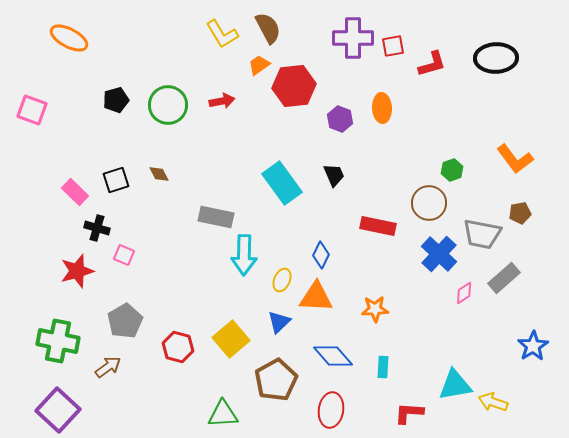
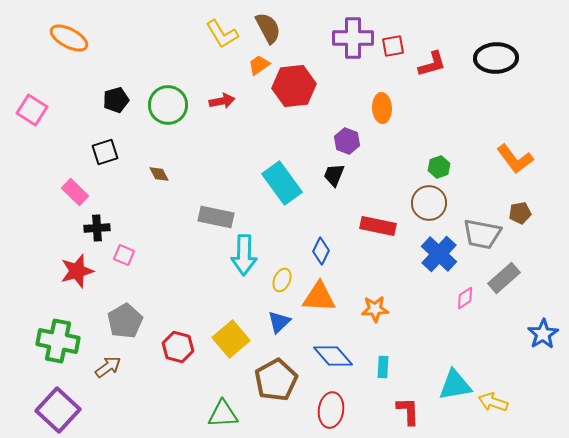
pink square at (32, 110): rotated 12 degrees clockwise
purple hexagon at (340, 119): moved 7 px right, 22 px down
green hexagon at (452, 170): moved 13 px left, 3 px up
black trapezoid at (334, 175): rotated 135 degrees counterclockwise
black square at (116, 180): moved 11 px left, 28 px up
black cross at (97, 228): rotated 20 degrees counterclockwise
blue diamond at (321, 255): moved 4 px up
pink diamond at (464, 293): moved 1 px right, 5 px down
orange triangle at (316, 297): moved 3 px right
blue star at (533, 346): moved 10 px right, 12 px up
red L-shape at (409, 413): moved 1 px left, 2 px up; rotated 84 degrees clockwise
